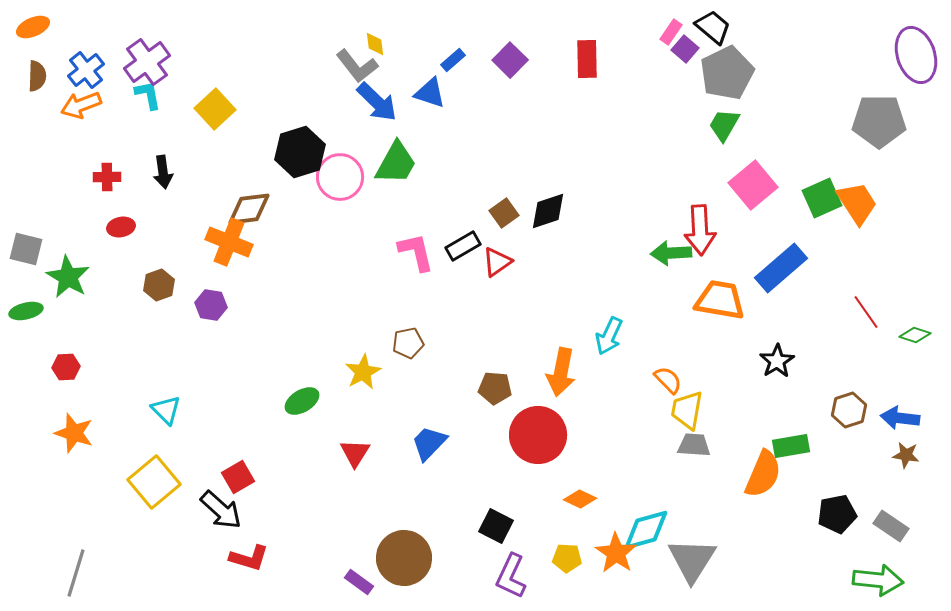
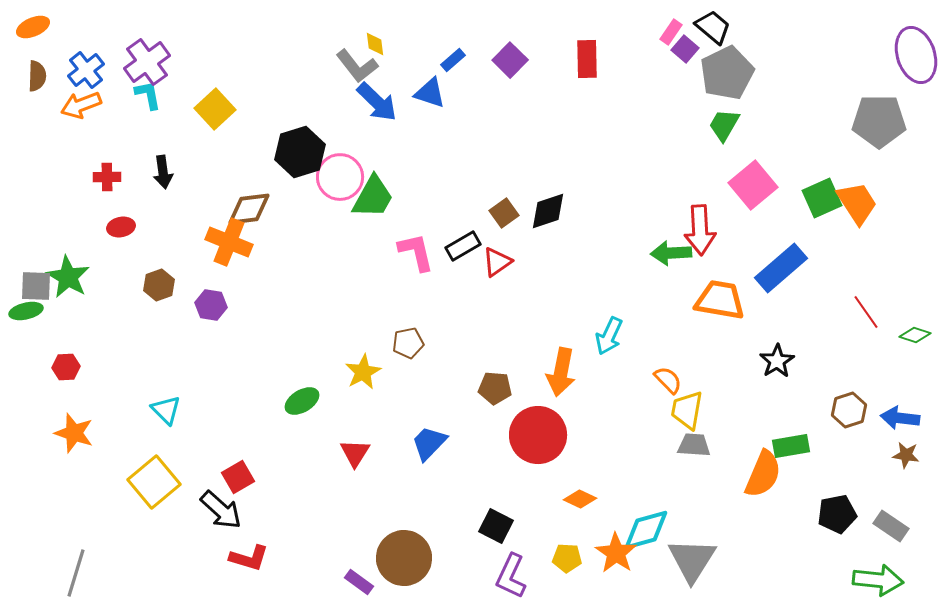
green trapezoid at (396, 163): moved 23 px left, 34 px down
gray square at (26, 249): moved 10 px right, 37 px down; rotated 12 degrees counterclockwise
